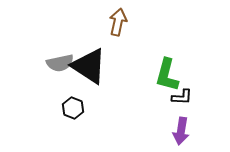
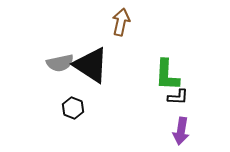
brown arrow: moved 3 px right
black triangle: moved 2 px right, 1 px up
green L-shape: rotated 12 degrees counterclockwise
black L-shape: moved 4 px left
